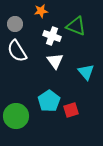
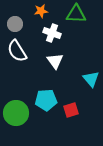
green triangle: moved 12 px up; rotated 20 degrees counterclockwise
white cross: moved 3 px up
cyan triangle: moved 5 px right, 7 px down
cyan pentagon: moved 3 px left, 1 px up; rotated 30 degrees clockwise
green circle: moved 3 px up
